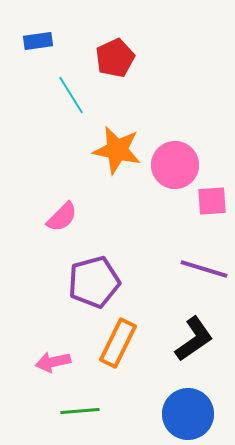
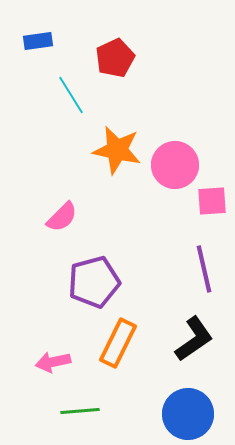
purple line: rotated 60 degrees clockwise
